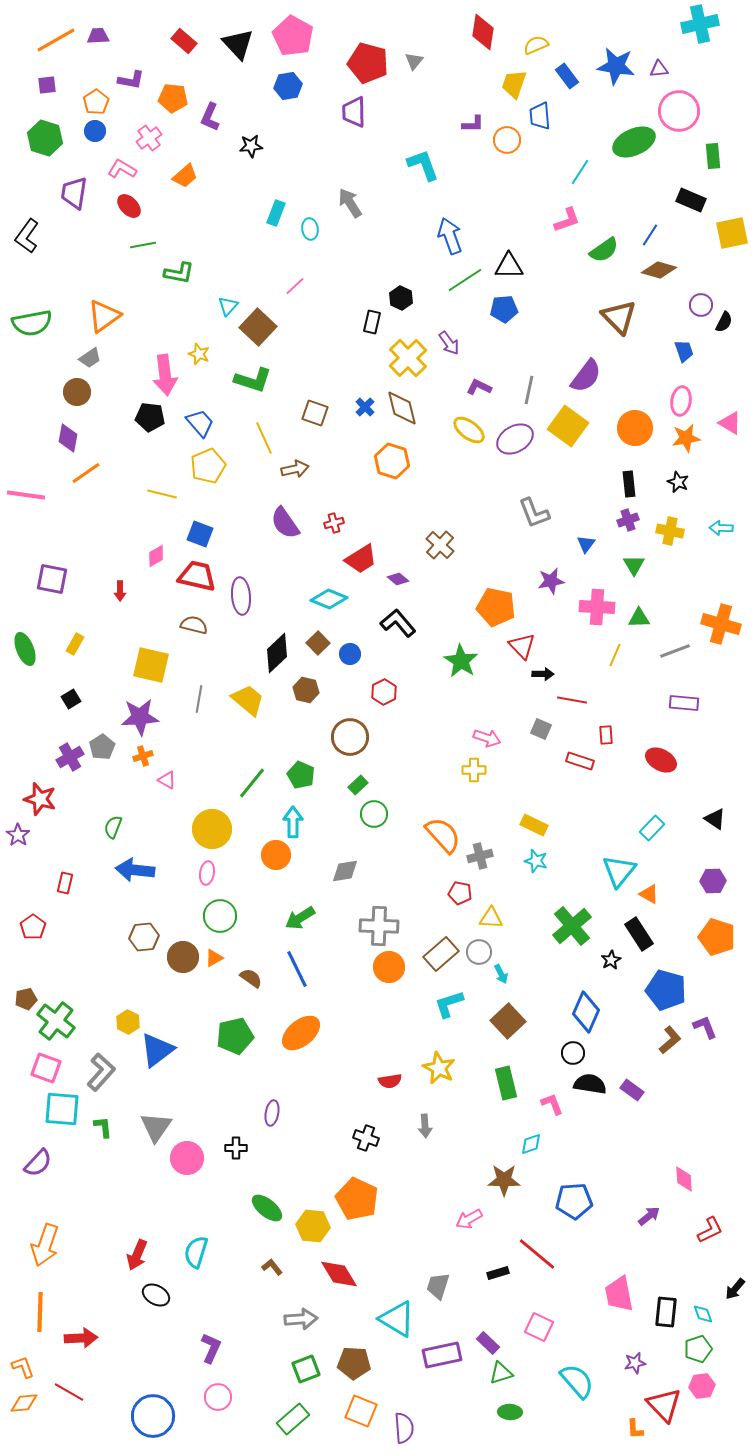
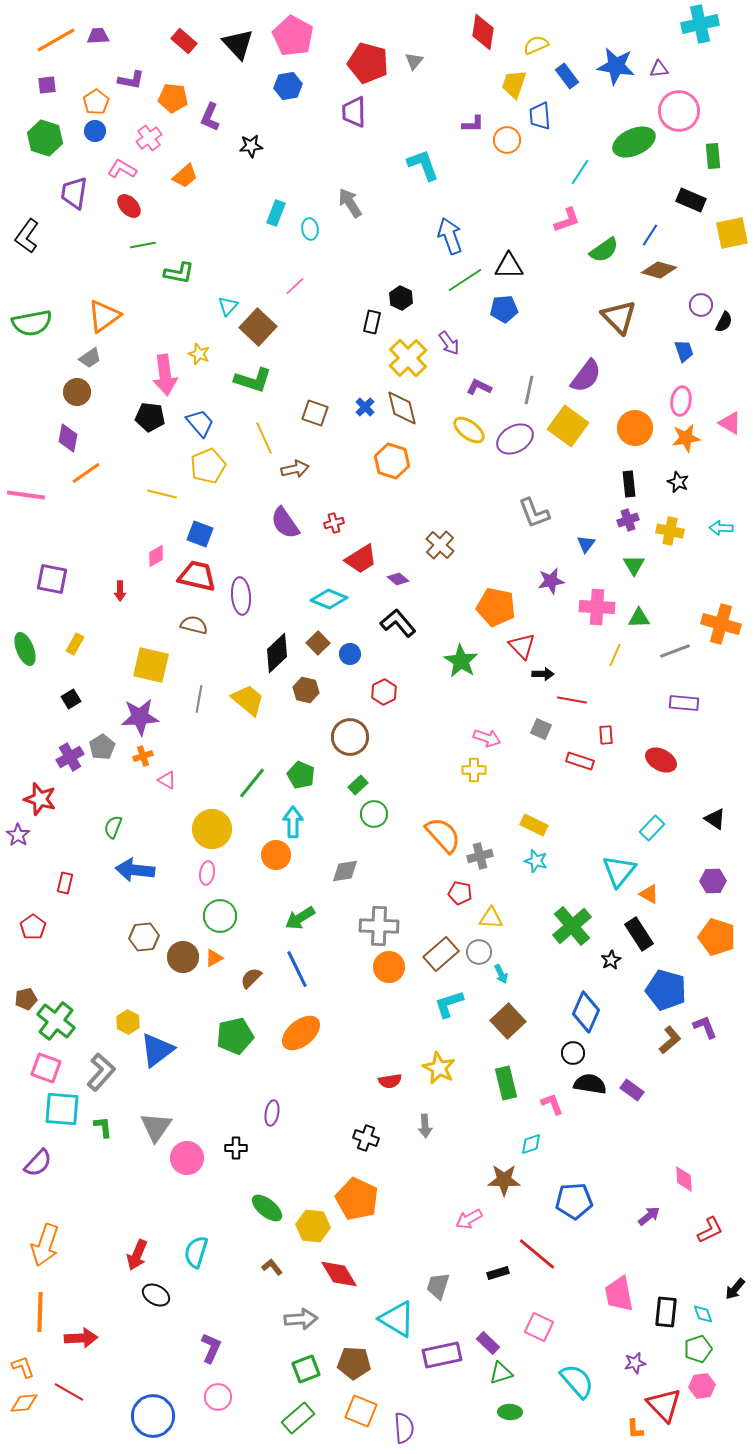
brown semicircle at (251, 978): rotated 80 degrees counterclockwise
green rectangle at (293, 1419): moved 5 px right, 1 px up
